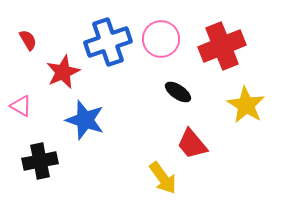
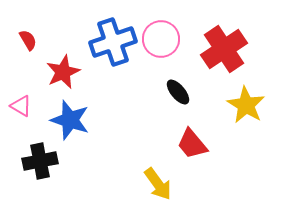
blue cross: moved 5 px right
red cross: moved 2 px right, 3 px down; rotated 12 degrees counterclockwise
black ellipse: rotated 16 degrees clockwise
blue star: moved 15 px left
yellow arrow: moved 5 px left, 6 px down
